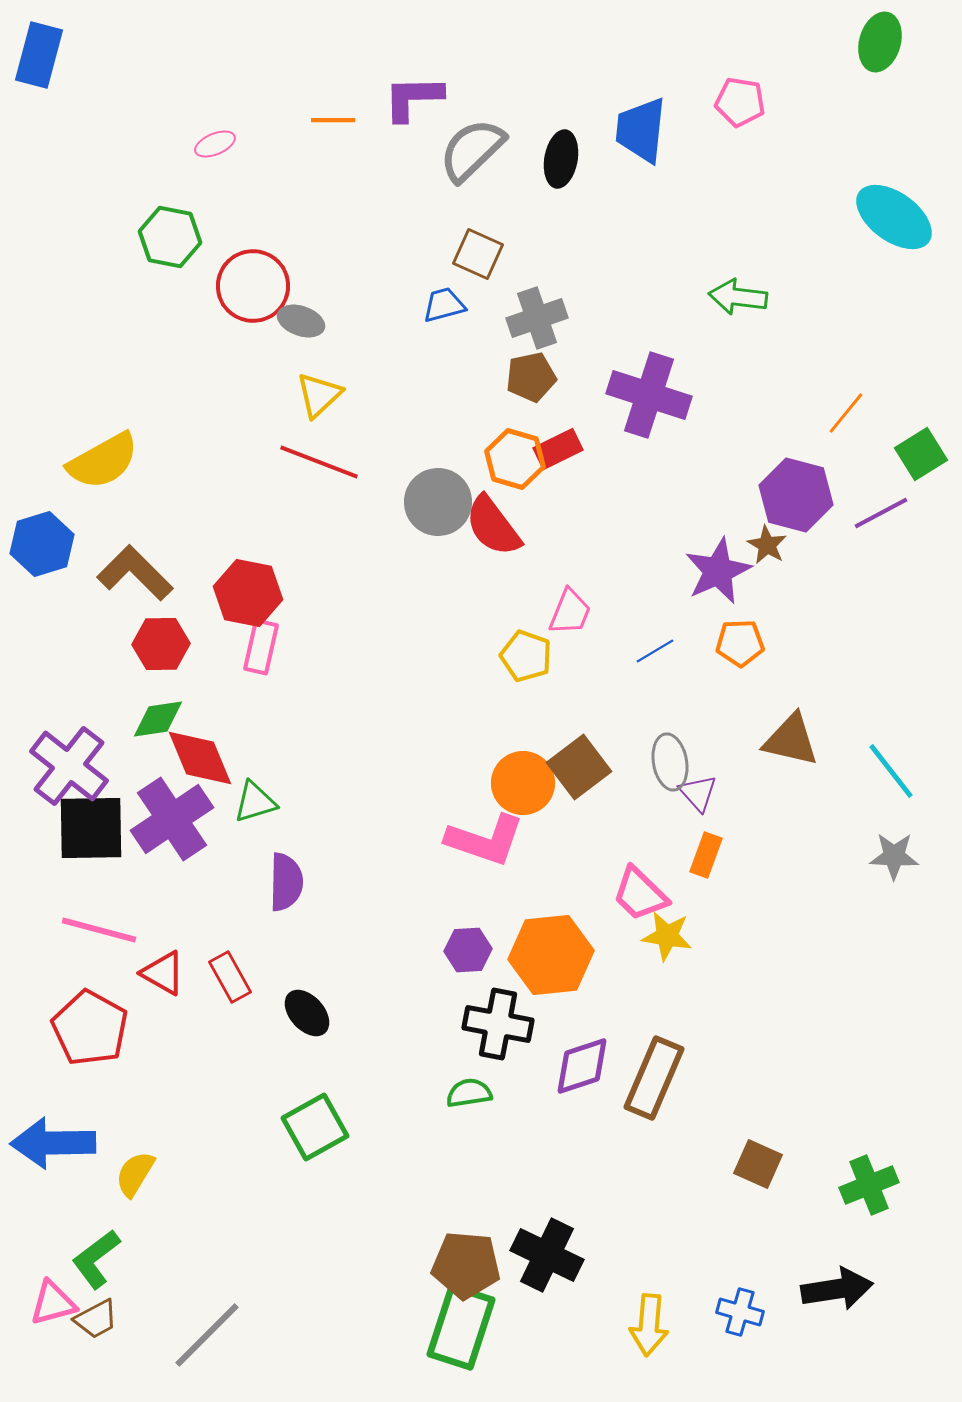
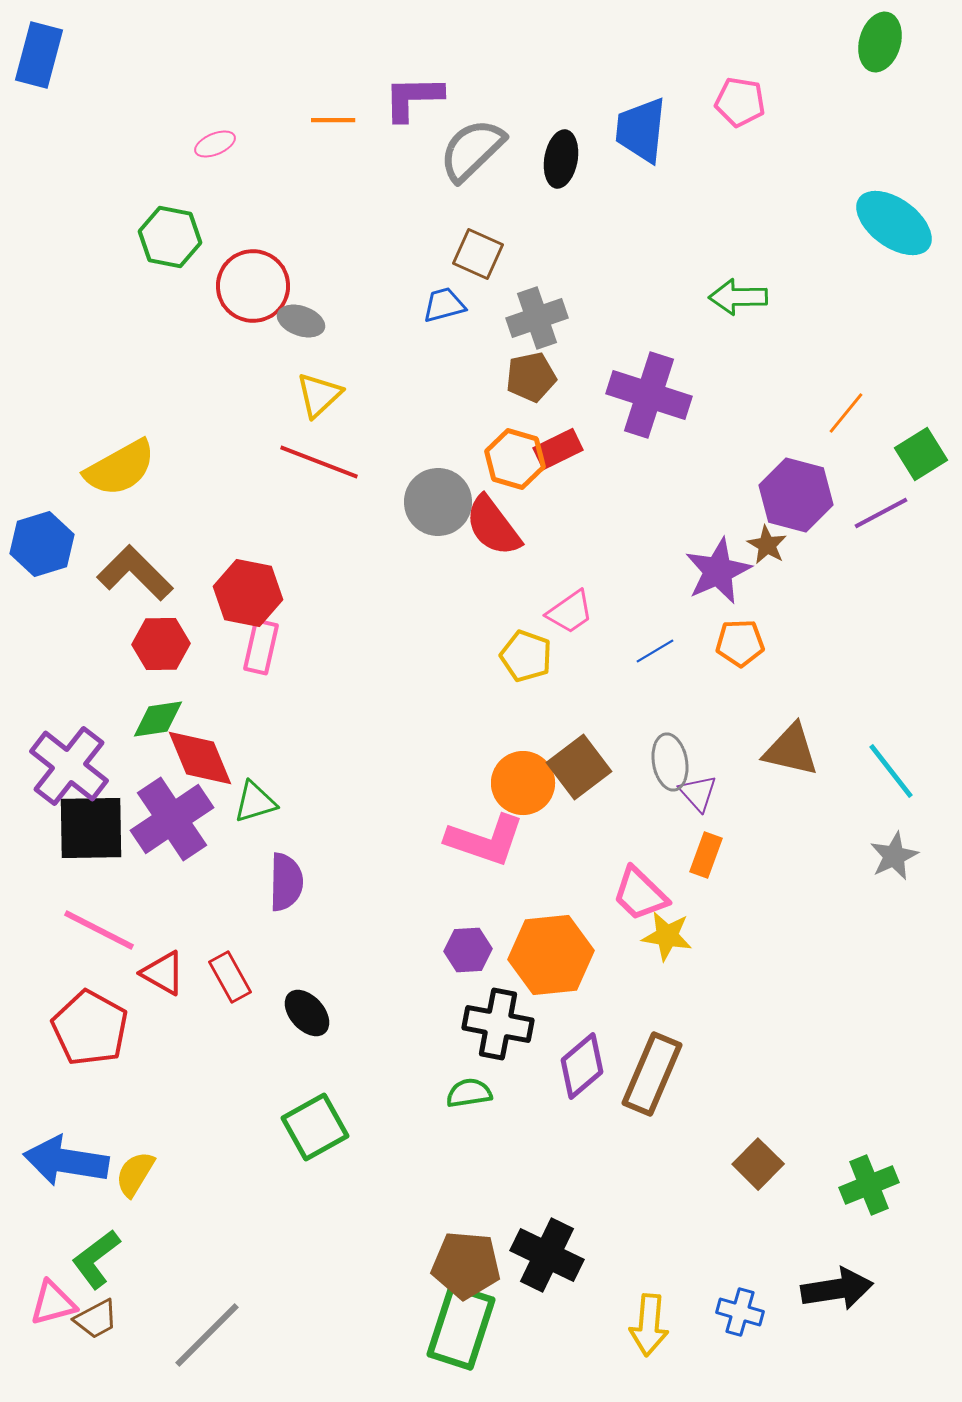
cyan ellipse at (894, 217): moved 6 px down
green arrow at (738, 297): rotated 8 degrees counterclockwise
yellow semicircle at (103, 461): moved 17 px right, 7 px down
pink trapezoid at (570, 612): rotated 33 degrees clockwise
brown triangle at (791, 740): moved 10 px down
gray star at (894, 856): rotated 27 degrees counterclockwise
pink line at (99, 930): rotated 12 degrees clockwise
purple diamond at (582, 1066): rotated 22 degrees counterclockwise
brown rectangle at (654, 1078): moved 2 px left, 4 px up
blue arrow at (53, 1143): moved 13 px right, 18 px down; rotated 10 degrees clockwise
brown square at (758, 1164): rotated 21 degrees clockwise
